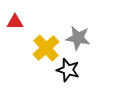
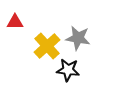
yellow cross: moved 1 px right, 2 px up
black star: rotated 10 degrees counterclockwise
